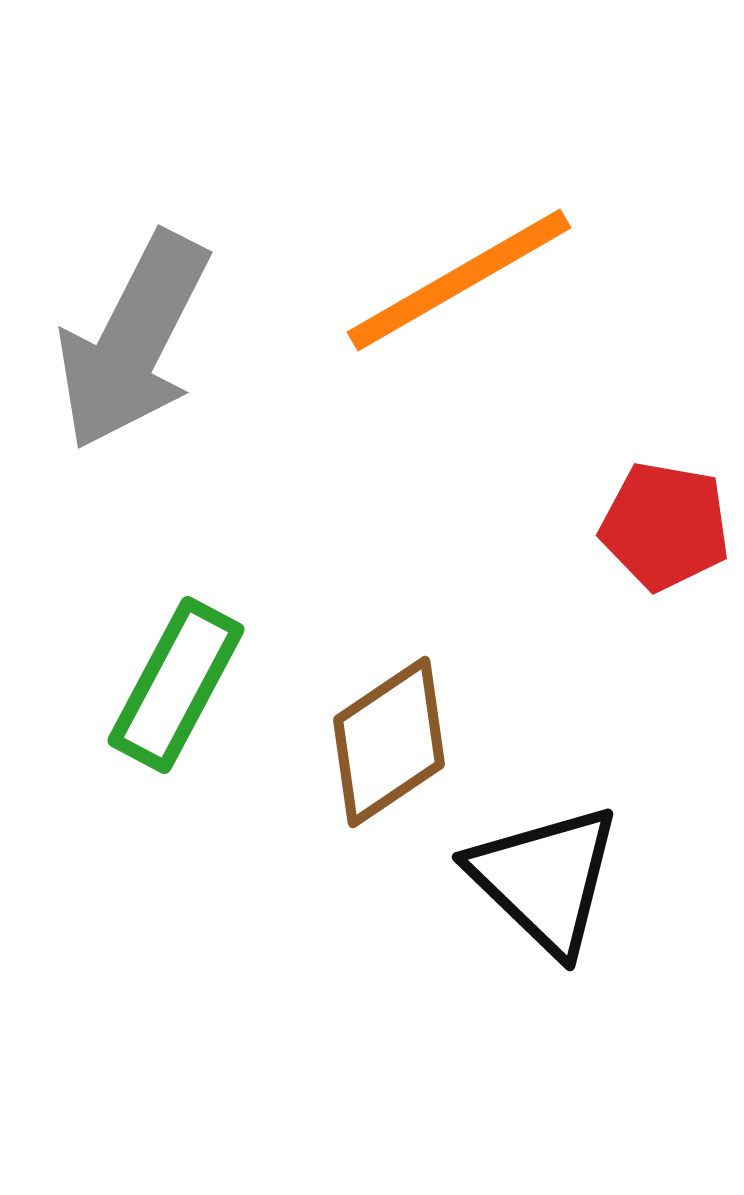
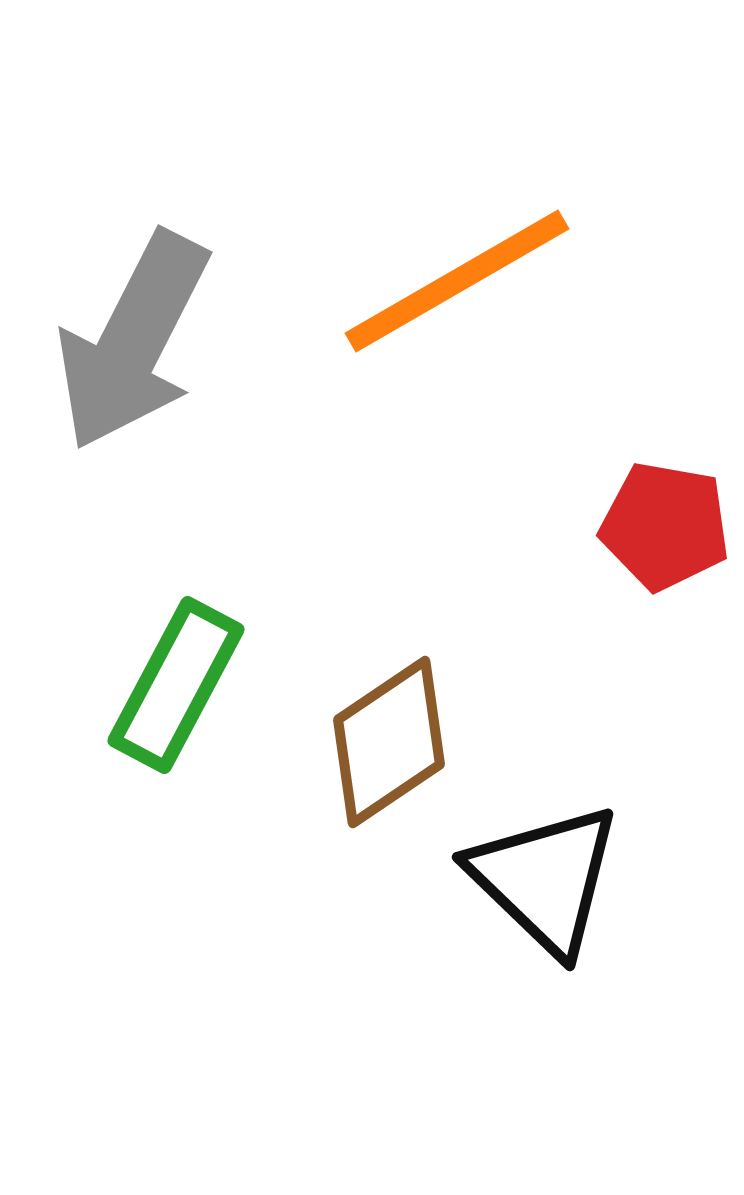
orange line: moved 2 px left, 1 px down
